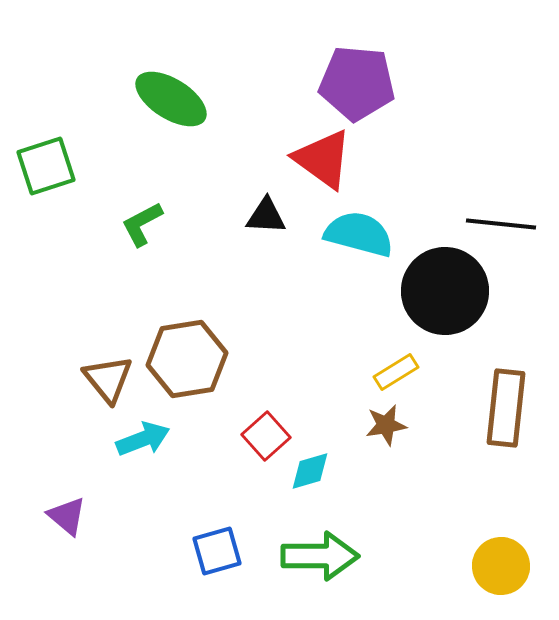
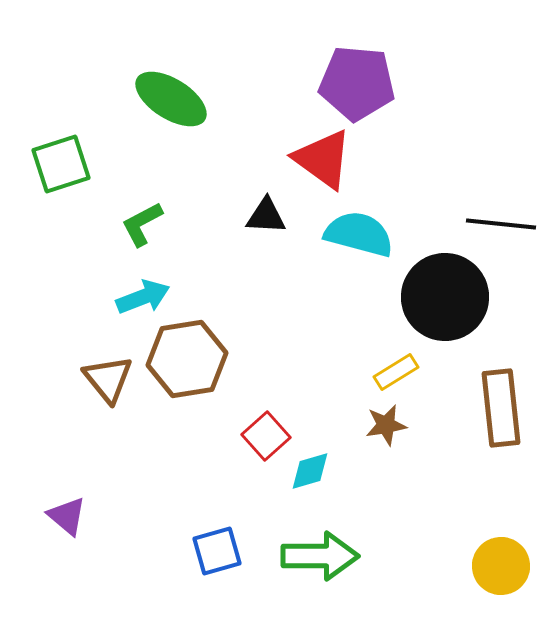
green square: moved 15 px right, 2 px up
black circle: moved 6 px down
brown rectangle: moved 5 px left; rotated 12 degrees counterclockwise
cyan arrow: moved 142 px up
